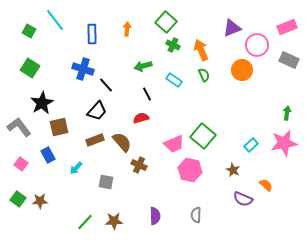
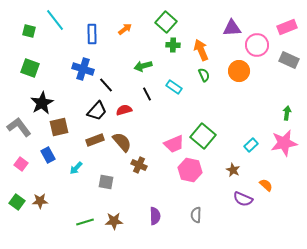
purple triangle at (232, 28): rotated 18 degrees clockwise
orange arrow at (127, 29): moved 2 px left; rotated 48 degrees clockwise
green square at (29, 31): rotated 16 degrees counterclockwise
green cross at (173, 45): rotated 24 degrees counterclockwise
green square at (30, 68): rotated 12 degrees counterclockwise
orange circle at (242, 70): moved 3 px left, 1 px down
cyan rectangle at (174, 80): moved 7 px down
red semicircle at (141, 118): moved 17 px left, 8 px up
green square at (18, 199): moved 1 px left, 3 px down
green line at (85, 222): rotated 30 degrees clockwise
